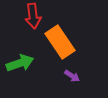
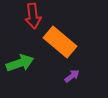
orange rectangle: rotated 16 degrees counterclockwise
purple arrow: rotated 70 degrees counterclockwise
